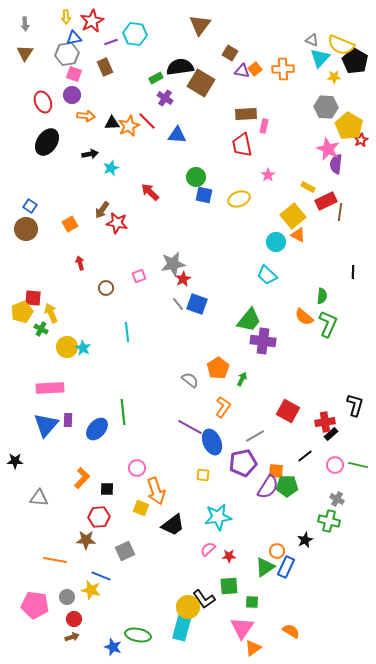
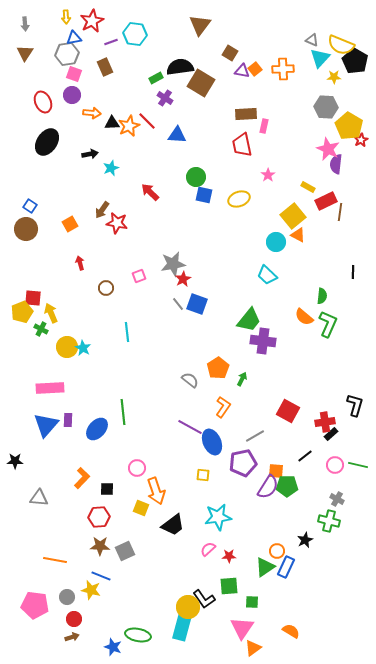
orange arrow at (86, 116): moved 6 px right, 3 px up
brown star at (86, 540): moved 14 px right, 6 px down
